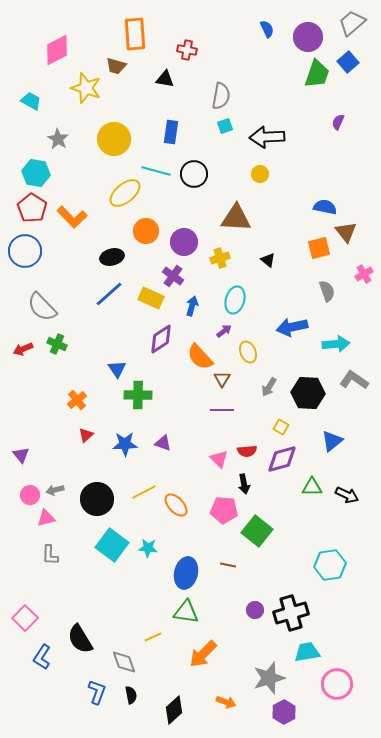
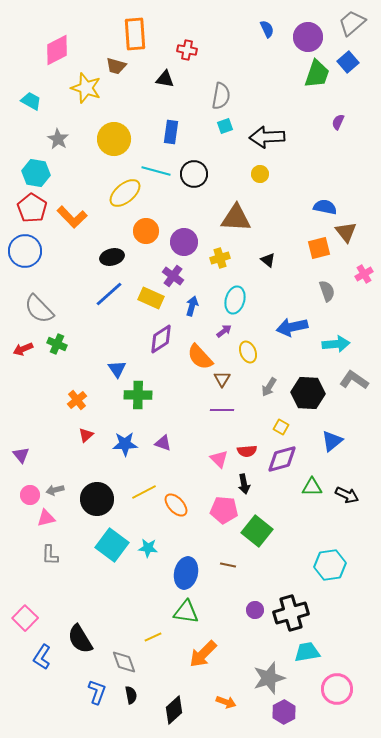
gray semicircle at (42, 307): moved 3 px left, 2 px down
pink circle at (337, 684): moved 5 px down
